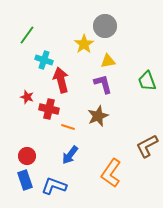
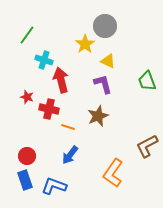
yellow star: moved 1 px right
yellow triangle: rotated 35 degrees clockwise
orange L-shape: moved 2 px right
